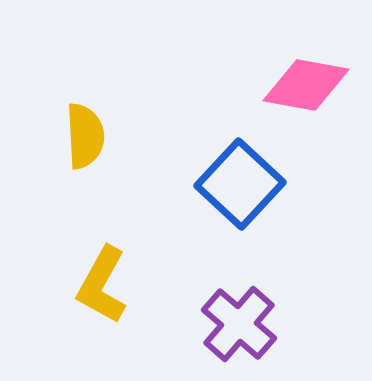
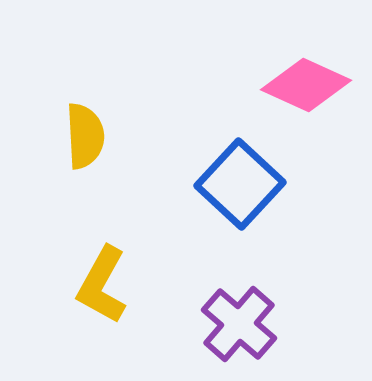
pink diamond: rotated 14 degrees clockwise
